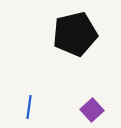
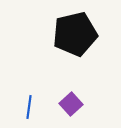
purple square: moved 21 px left, 6 px up
